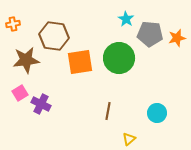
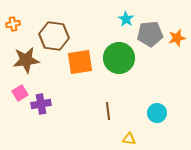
gray pentagon: rotated 10 degrees counterclockwise
purple cross: rotated 36 degrees counterclockwise
brown line: rotated 18 degrees counterclockwise
yellow triangle: rotated 48 degrees clockwise
